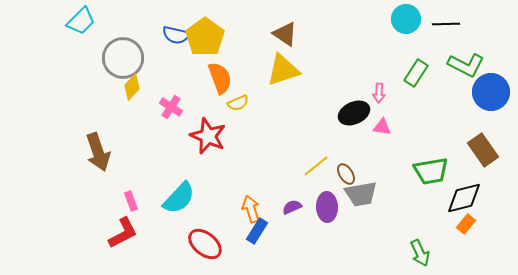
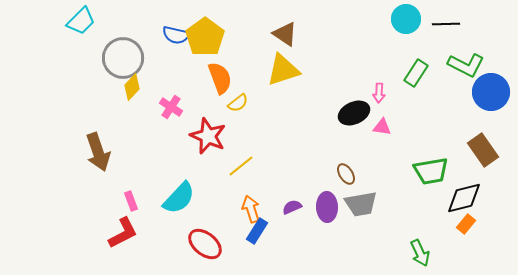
yellow semicircle: rotated 15 degrees counterclockwise
yellow line: moved 75 px left
gray trapezoid: moved 10 px down
